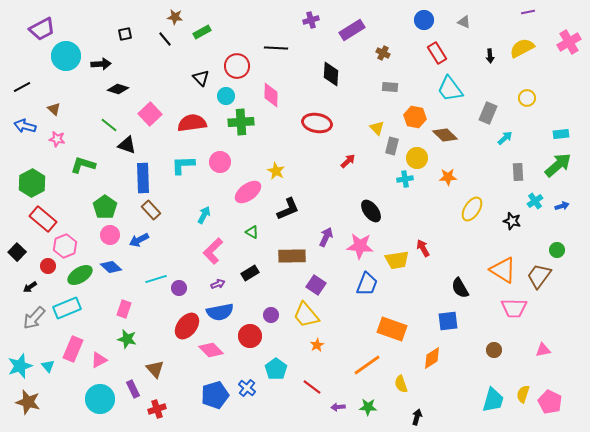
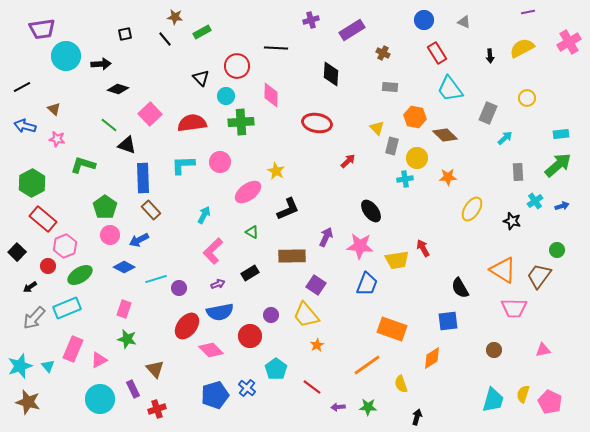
purple trapezoid at (42, 29): rotated 20 degrees clockwise
blue diamond at (111, 267): moved 13 px right; rotated 15 degrees counterclockwise
